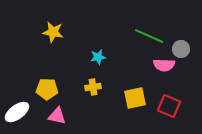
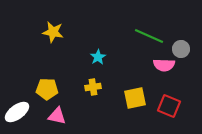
cyan star: rotated 21 degrees counterclockwise
